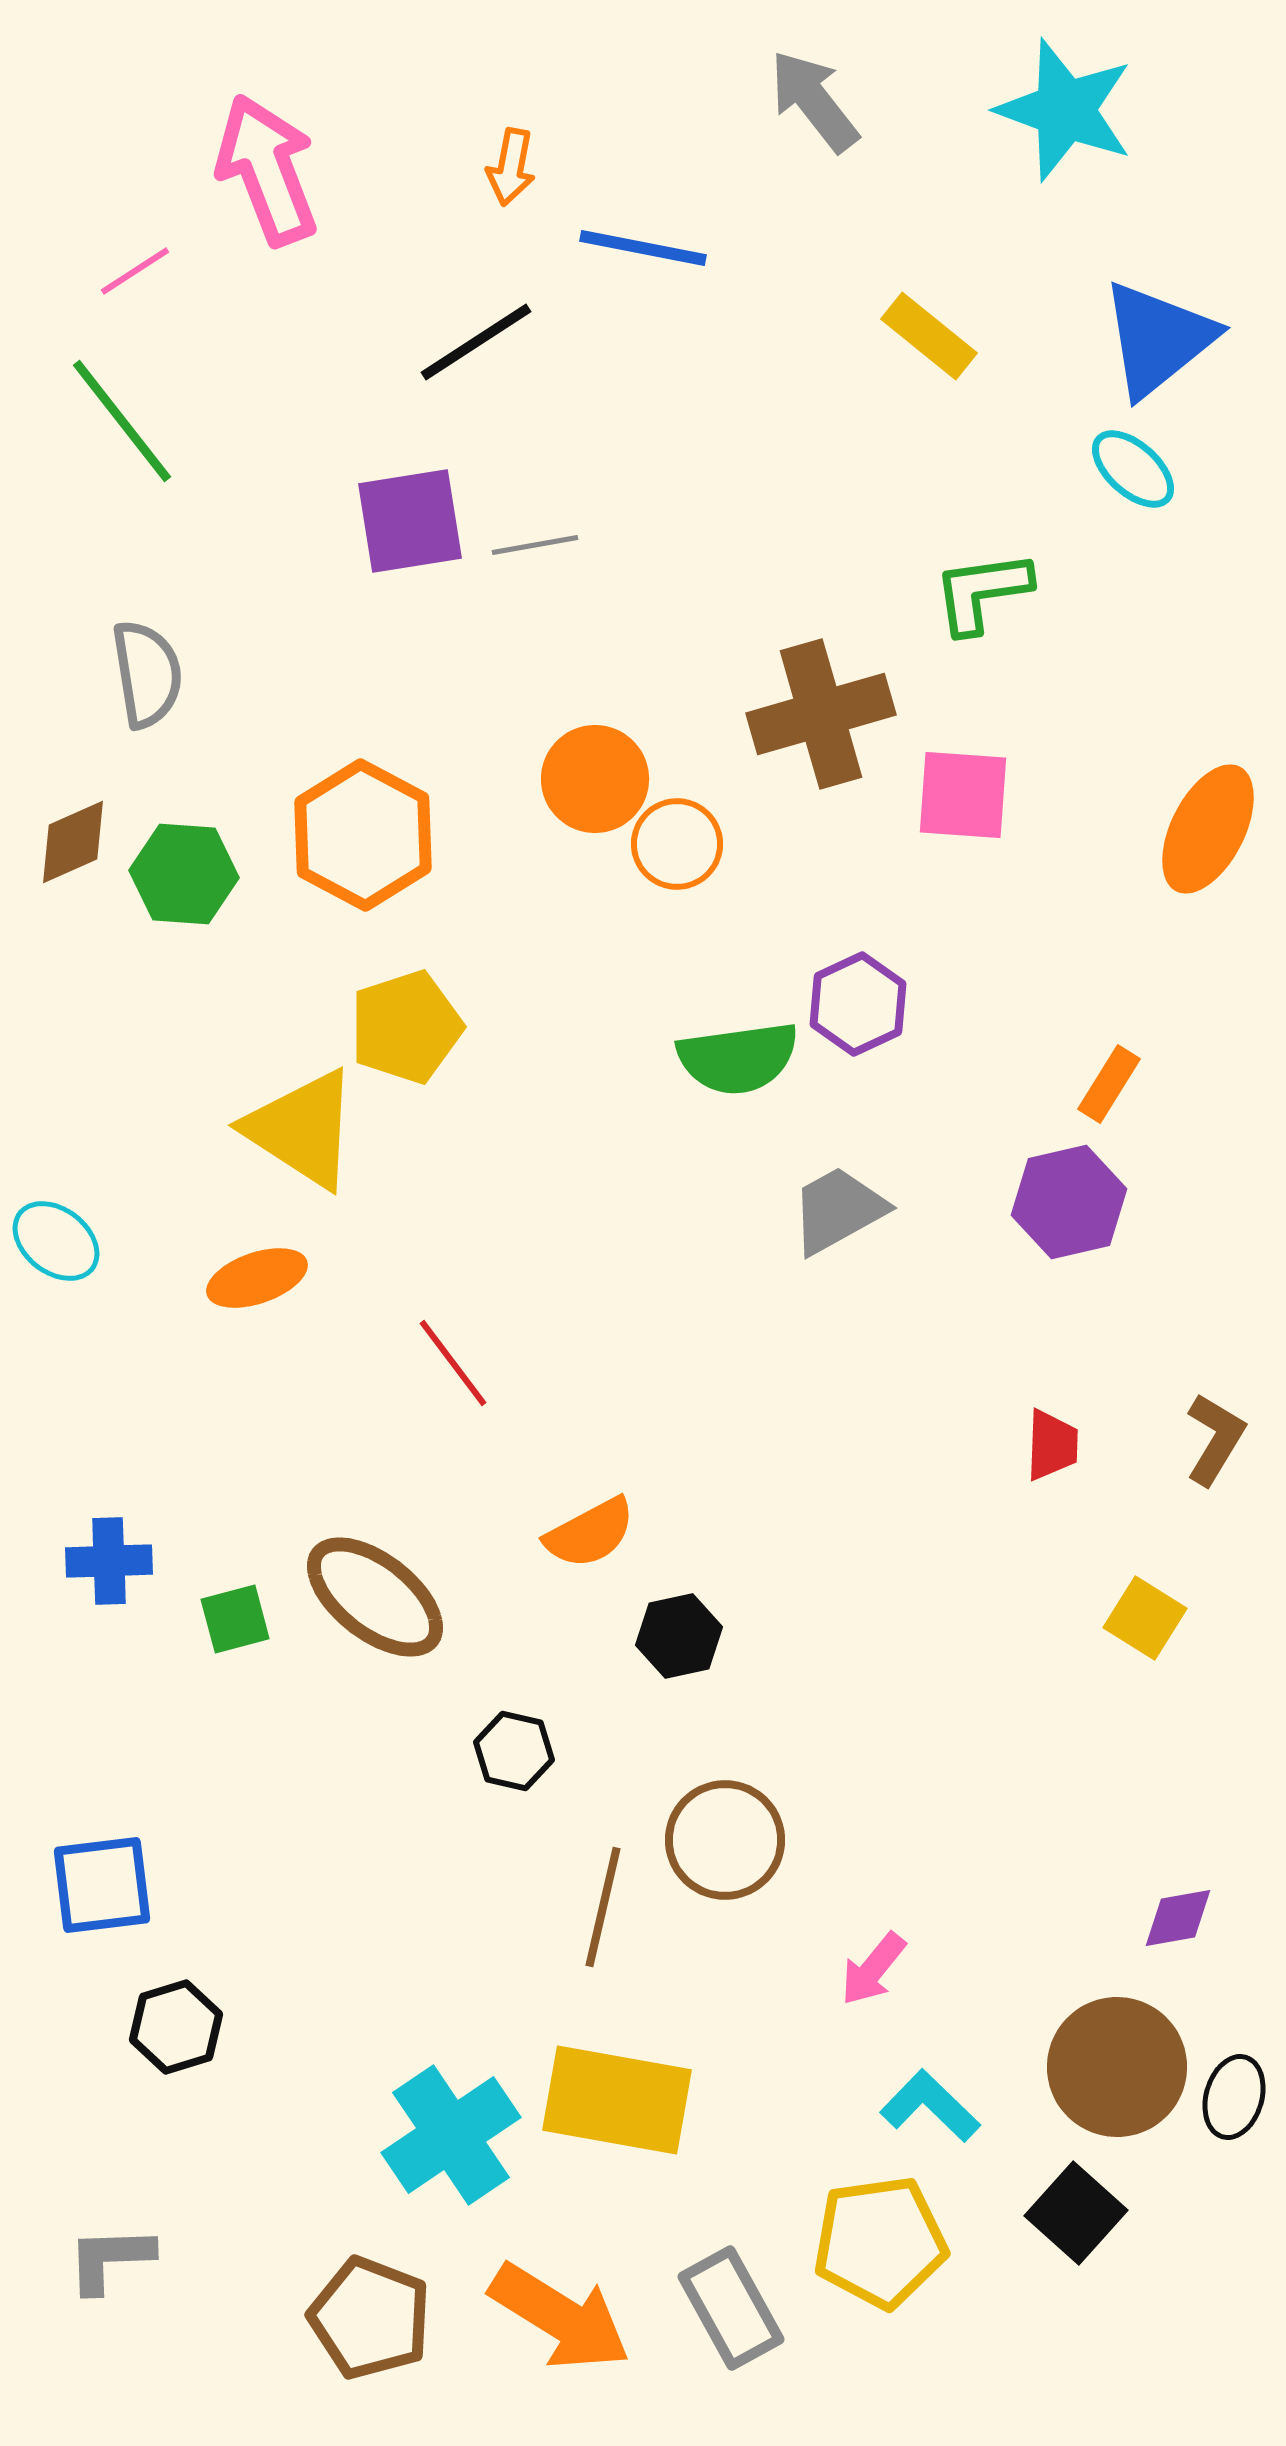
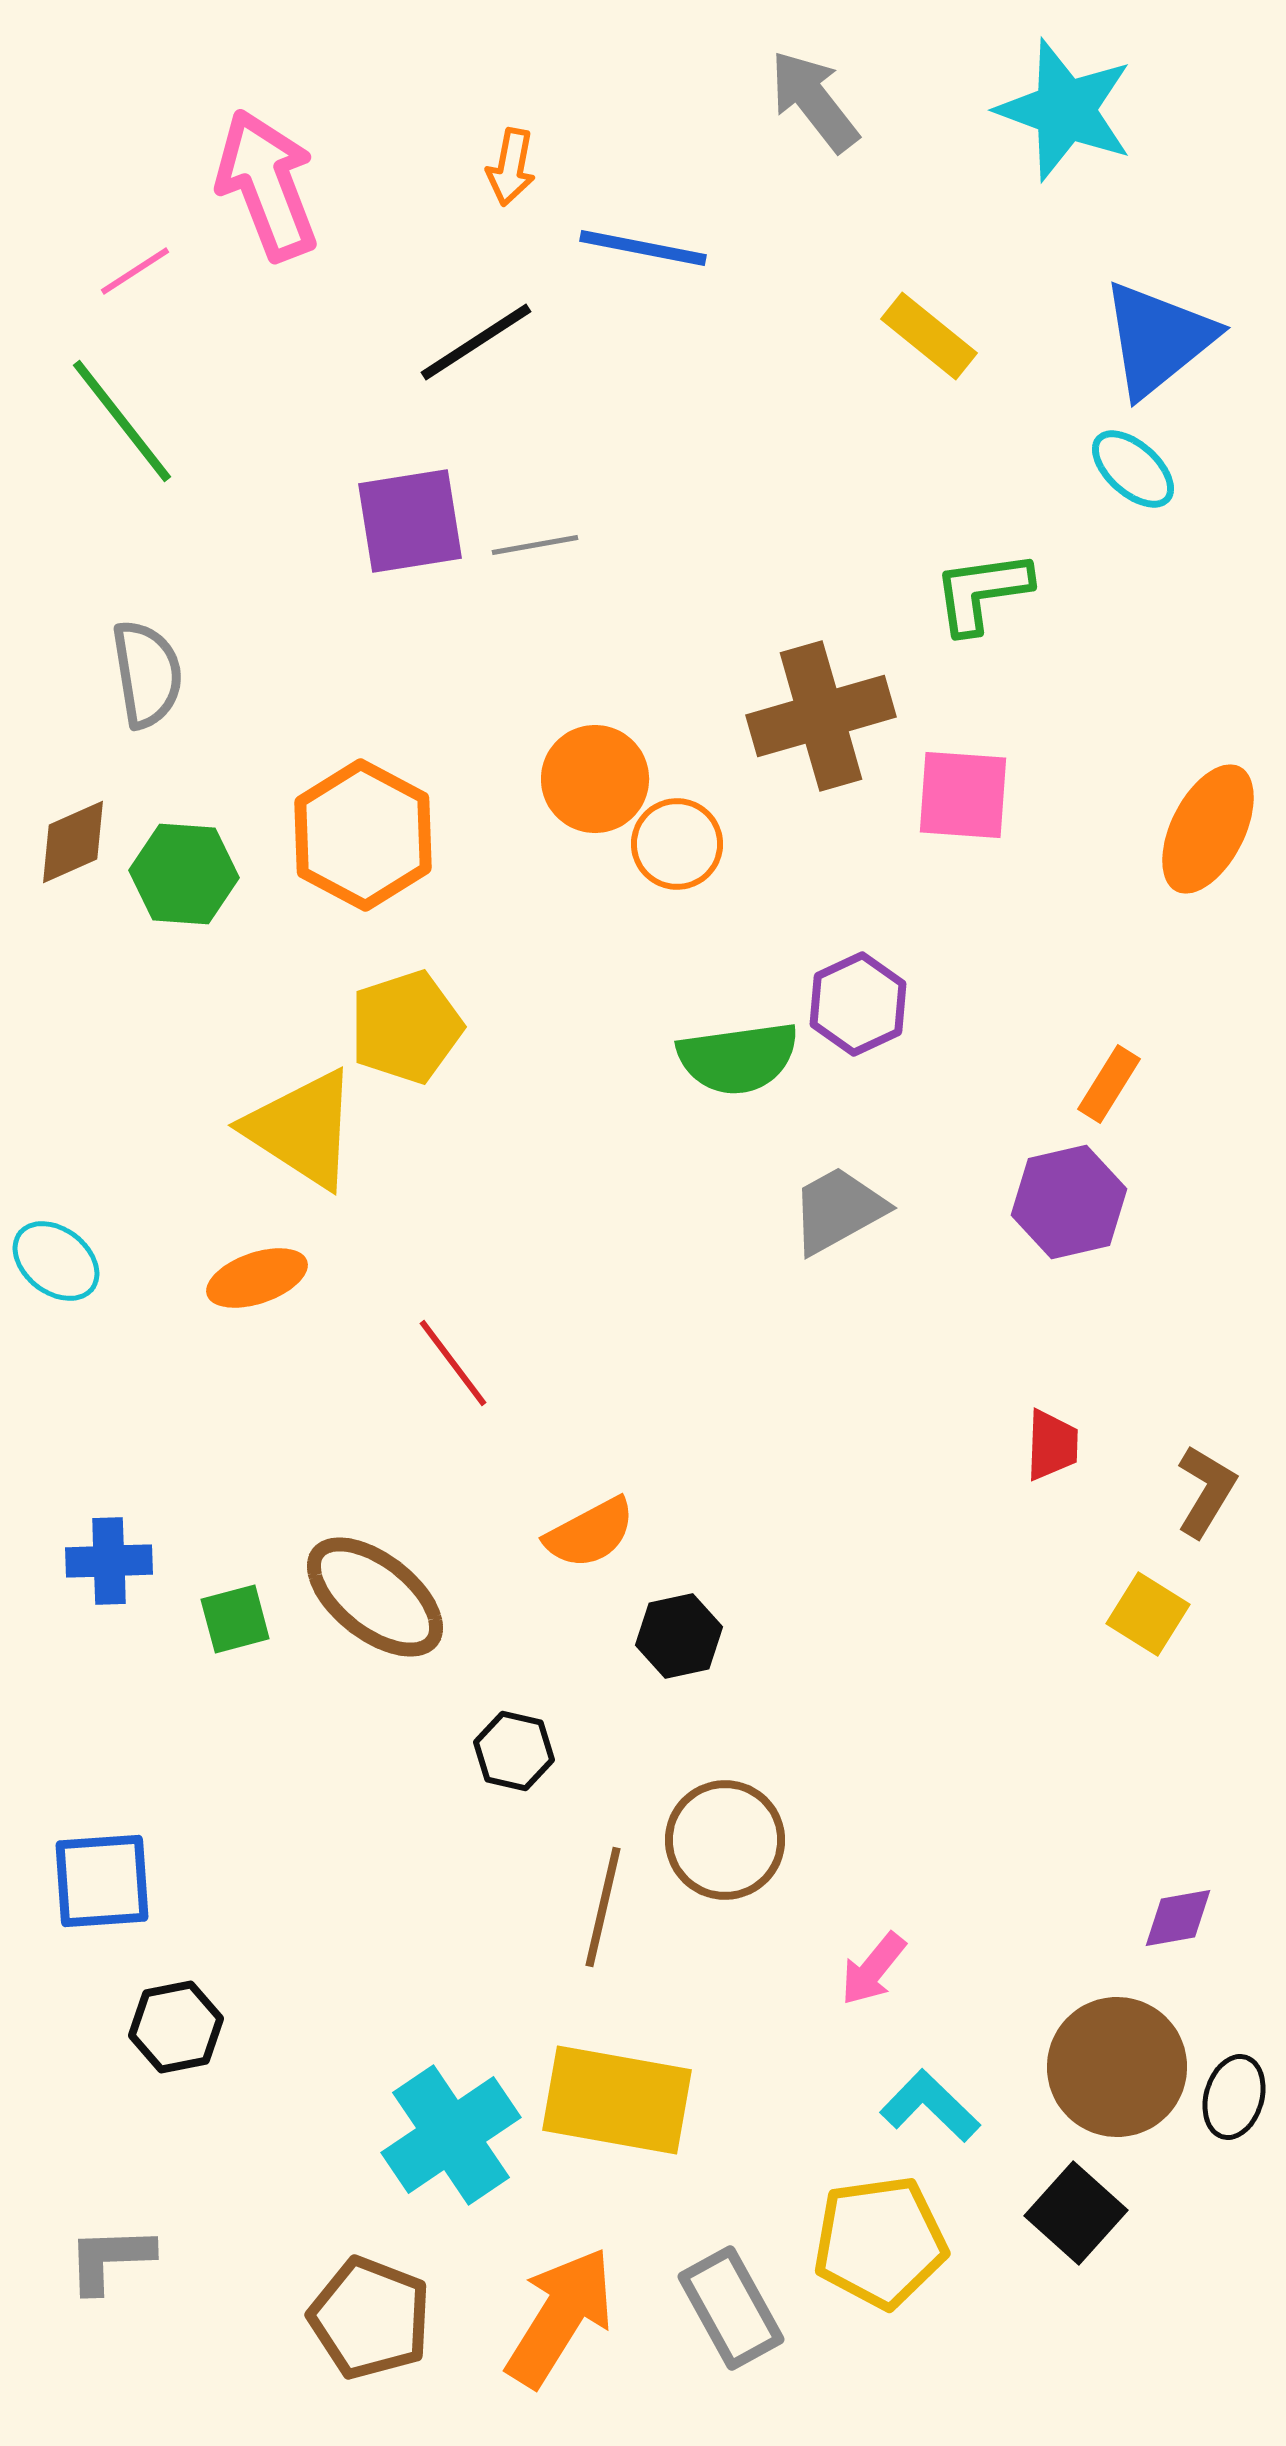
pink arrow at (267, 170): moved 15 px down
brown cross at (821, 714): moved 2 px down
cyan ellipse at (56, 1241): moved 20 px down
brown L-shape at (1215, 1439): moved 9 px left, 52 px down
yellow square at (1145, 1618): moved 3 px right, 4 px up
blue square at (102, 1885): moved 4 px up; rotated 3 degrees clockwise
black hexagon at (176, 2027): rotated 6 degrees clockwise
orange arrow at (560, 2317): rotated 90 degrees counterclockwise
